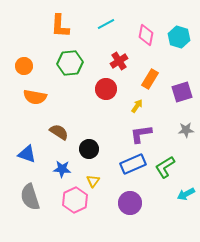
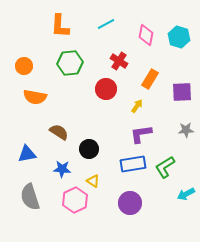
red cross: rotated 24 degrees counterclockwise
purple square: rotated 15 degrees clockwise
blue triangle: rotated 30 degrees counterclockwise
blue rectangle: rotated 15 degrees clockwise
yellow triangle: rotated 32 degrees counterclockwise
